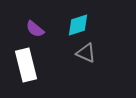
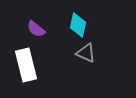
cyan diamond: rotated 60 degrees counterclockwise
purple semicircle: moved 1 px right
